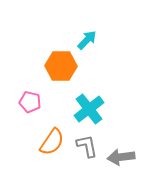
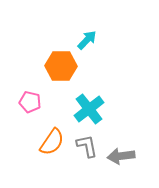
gray arrow: moved 1 px up
